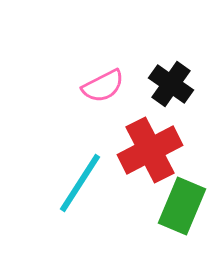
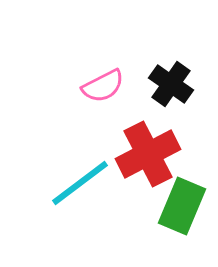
red cross: moved 2 px left, 4 px down
cyan line: rotated 20 degrees clockwise
